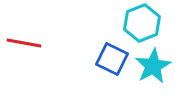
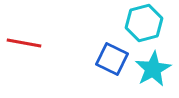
cyan hexagon: moved 2 px right; rotated 6 degrees clockwise
cyan star: moved 3 px down
